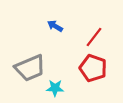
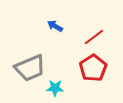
red line: rotated 15 degrees clockwise
red pentagon: rotated 20 degrees clockwise
